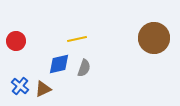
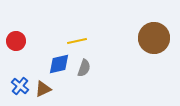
yellow line: moved 2 px down
